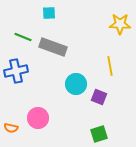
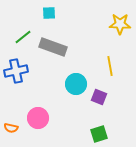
green line: rotated 60 degrees counterclockwise
